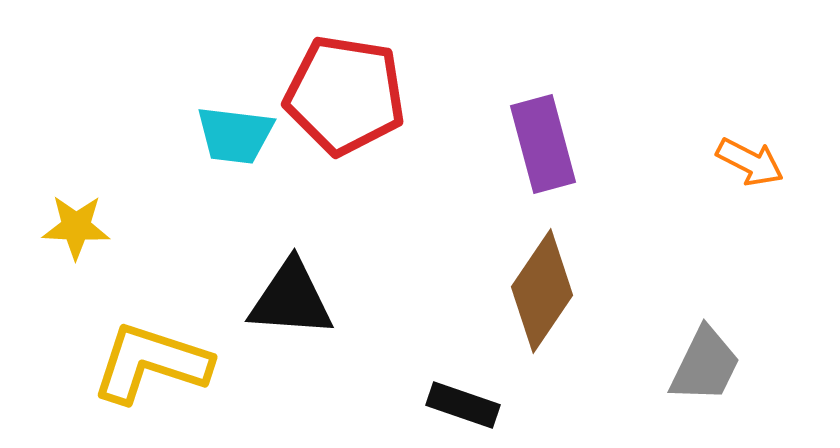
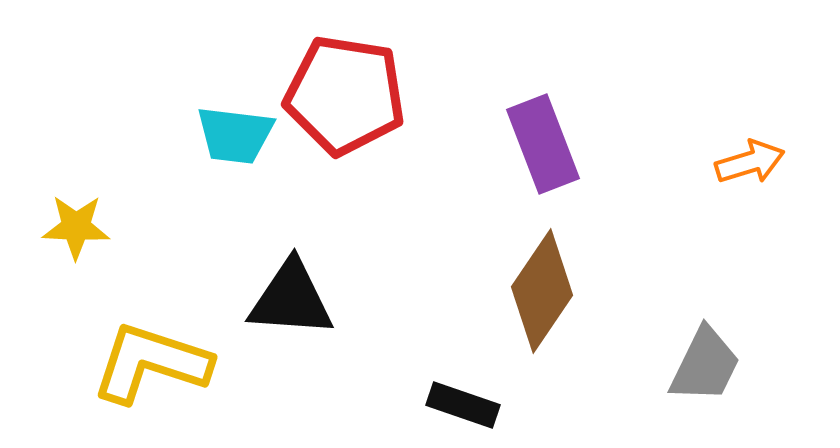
purple rectangle: rotated 6 degrees counterclockwise
orange arrow: rotated 44 degrees counterclockwise
